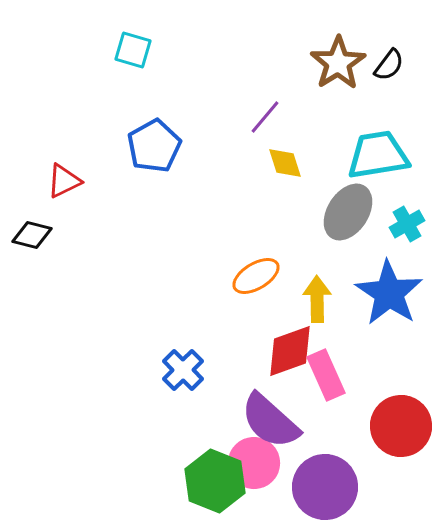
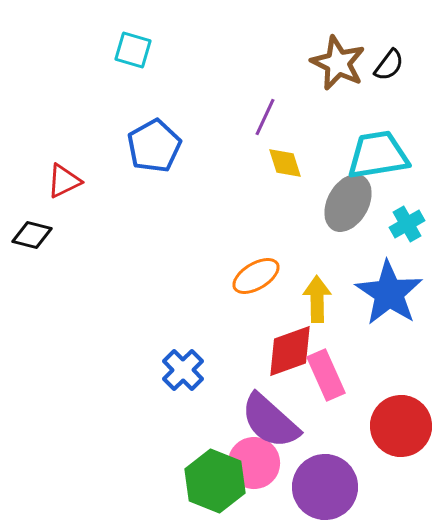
brown star: rotated 14 degrees counterclockwise
purple line: rotated 15 degrees counterclockwise
gray ellipse: moved 9 px up; rotated 4 degrees counterclockwise
